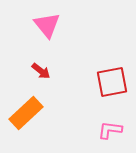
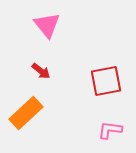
red square: moved 6 px left, 1 px up
